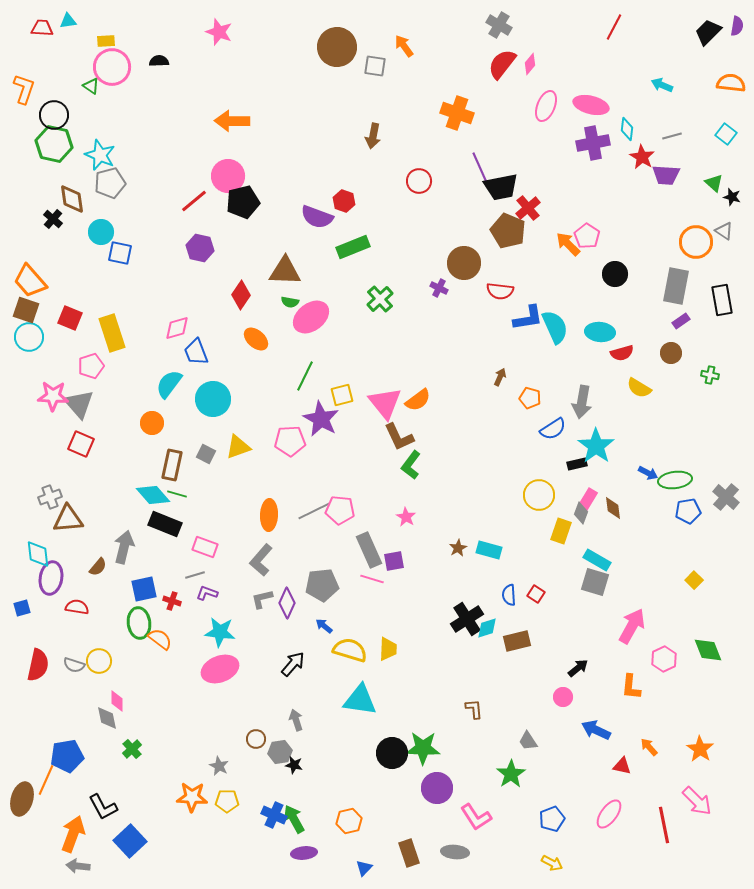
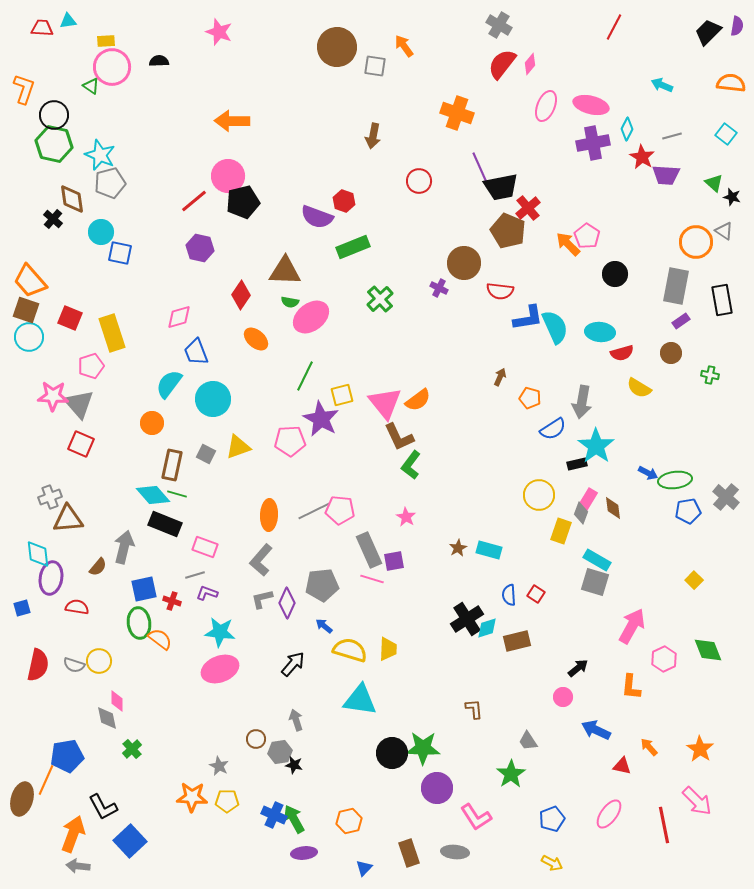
cyan diamond at (627, 129): rotated 20 degrees clockwise
pink diamond at (177, 328): moved 2 px right, 11 px up
